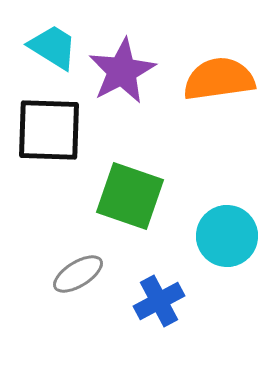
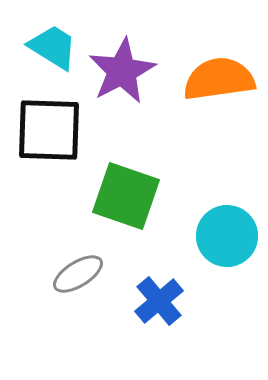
green square: moved 4 px left
blue cross: rotated 12 degrees counterclockwise
